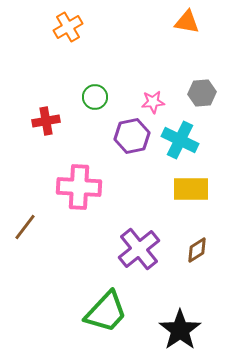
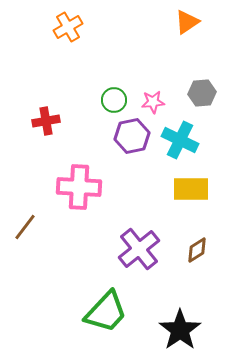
orange triangle: rotated 44 degrees counterclockwise
green circle: moved 19 px right, 3 px down
